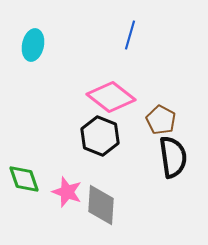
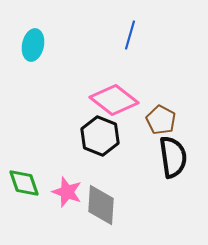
pink diamond: moved 3 px right, 3 px down
green diamond: moved 4 px down
